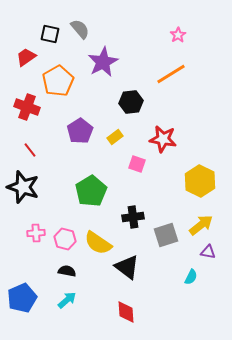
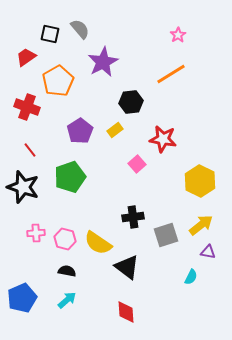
yellow rectangle: moved 7 px up
pink square: rotated 30 degrees clockwise
green pentagon: moved 21 px left, 14 px up; rotated 12 degrees clockwise
